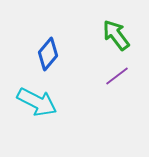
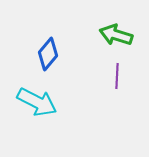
green arrow: rotated 36 degrees counterclockwise
purple line: rotated 50 degrees counterclockwise
